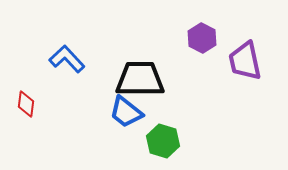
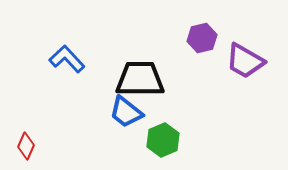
purple hexagon: rotated 20 degrees clockwise
purple trapezoid: rotated 48 degrees counterclockwise
red diamond: moved 42 px down; rotated 16 degrees clockwise
green hexagon: moved 1 px up; rotated 20 degrees clockwise
